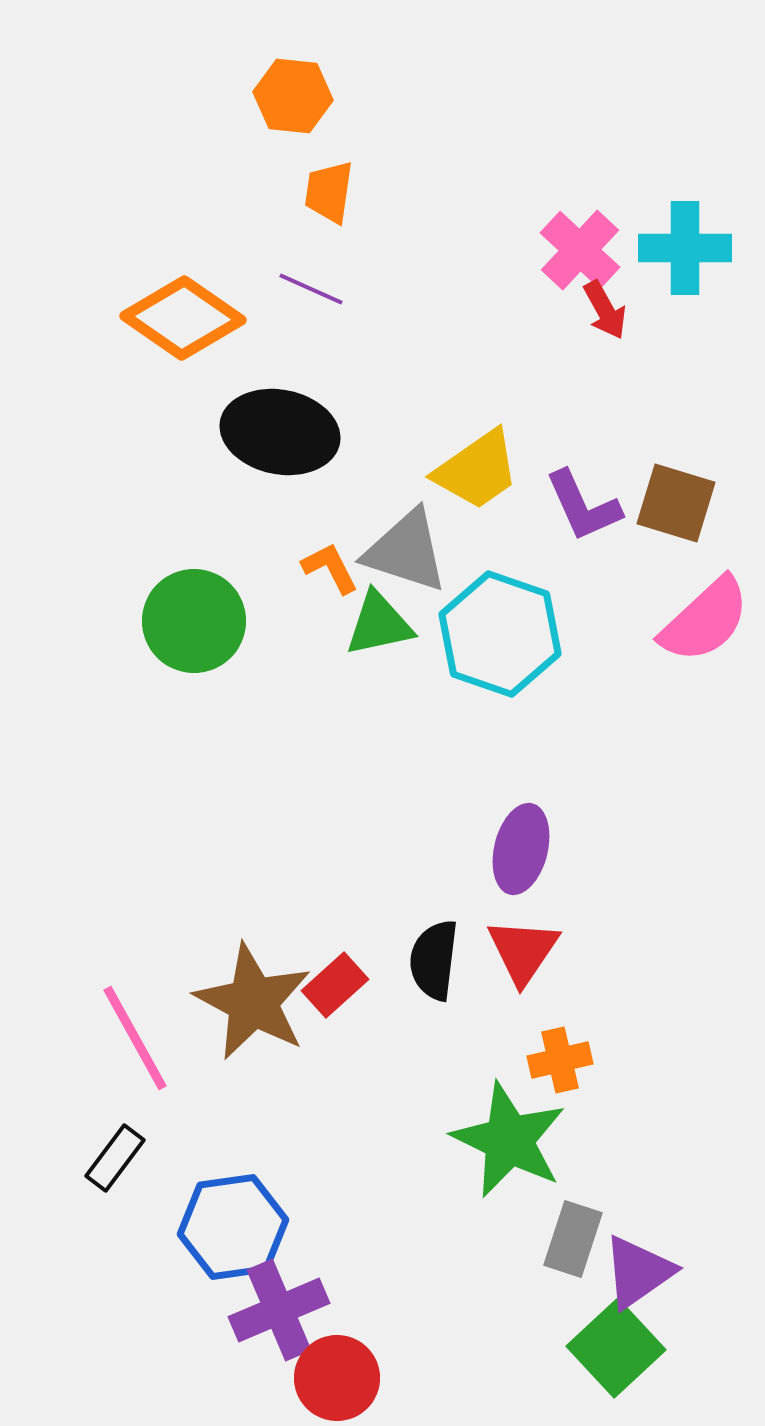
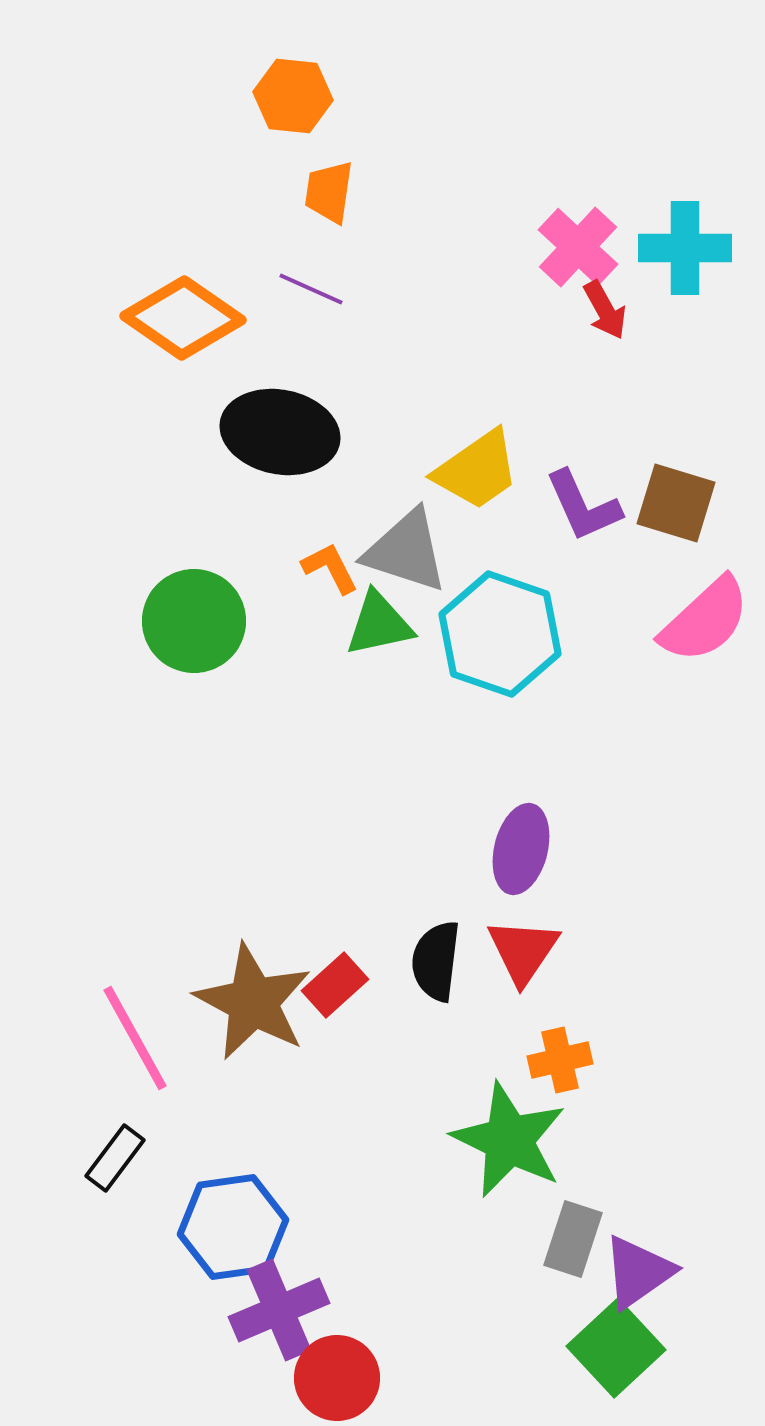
pink cross: moved 2 px left, 3 px up
black semicircle: moved 2 px right, 1 px down
